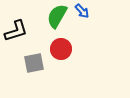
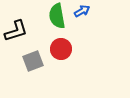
blue arrow: rotated 77 degrees counterclockwise
green semicircle: rotated 40 degrees counterclockwise
gray square: moved 1 px left, 2 px up; rotated 10 degrees counterclockwise
